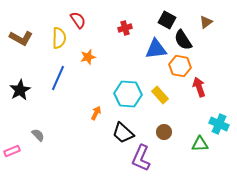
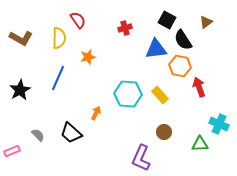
black trapezoid: moved 52 px left
